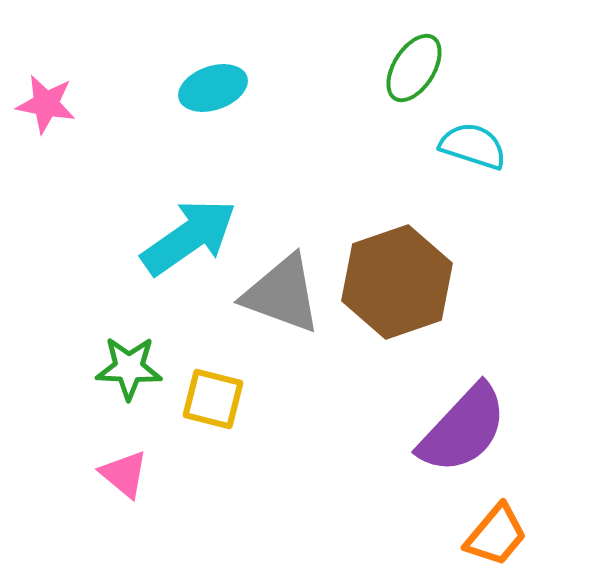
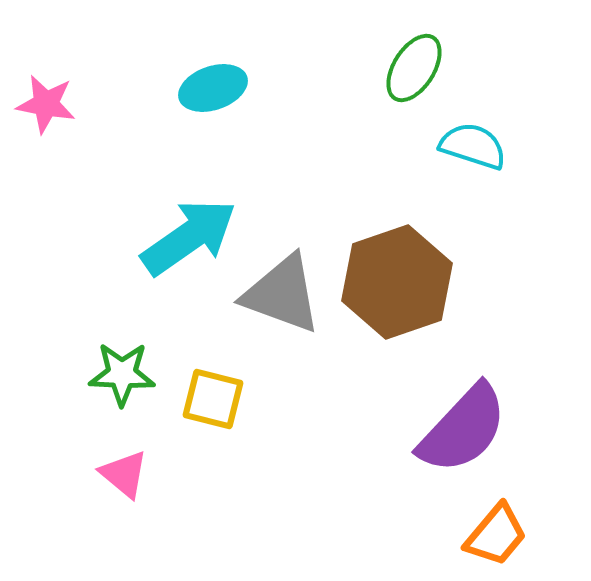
green star: moved 7 px left, 6 px down
